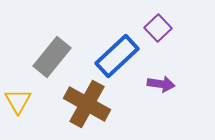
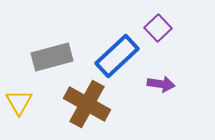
gray rectangle: rotated 36 degrees clockwise
yellow triangle: moved 1 px right, 1 px down
